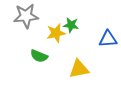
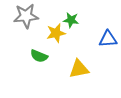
green star: moved 5 px up
